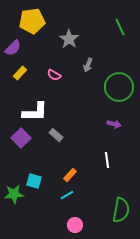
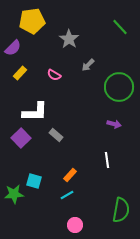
green line: rotated 18 degrees counterclockwise
gray arrow: rotated 24 degrees clockwise
